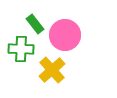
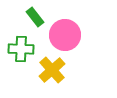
green rectangle: moved 7 px up
